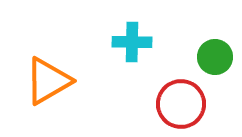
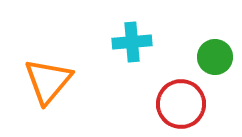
cyan cross: rotated 6 degrees counterclockwise
orange triangle: rotated 20 degrees counterclockwise
